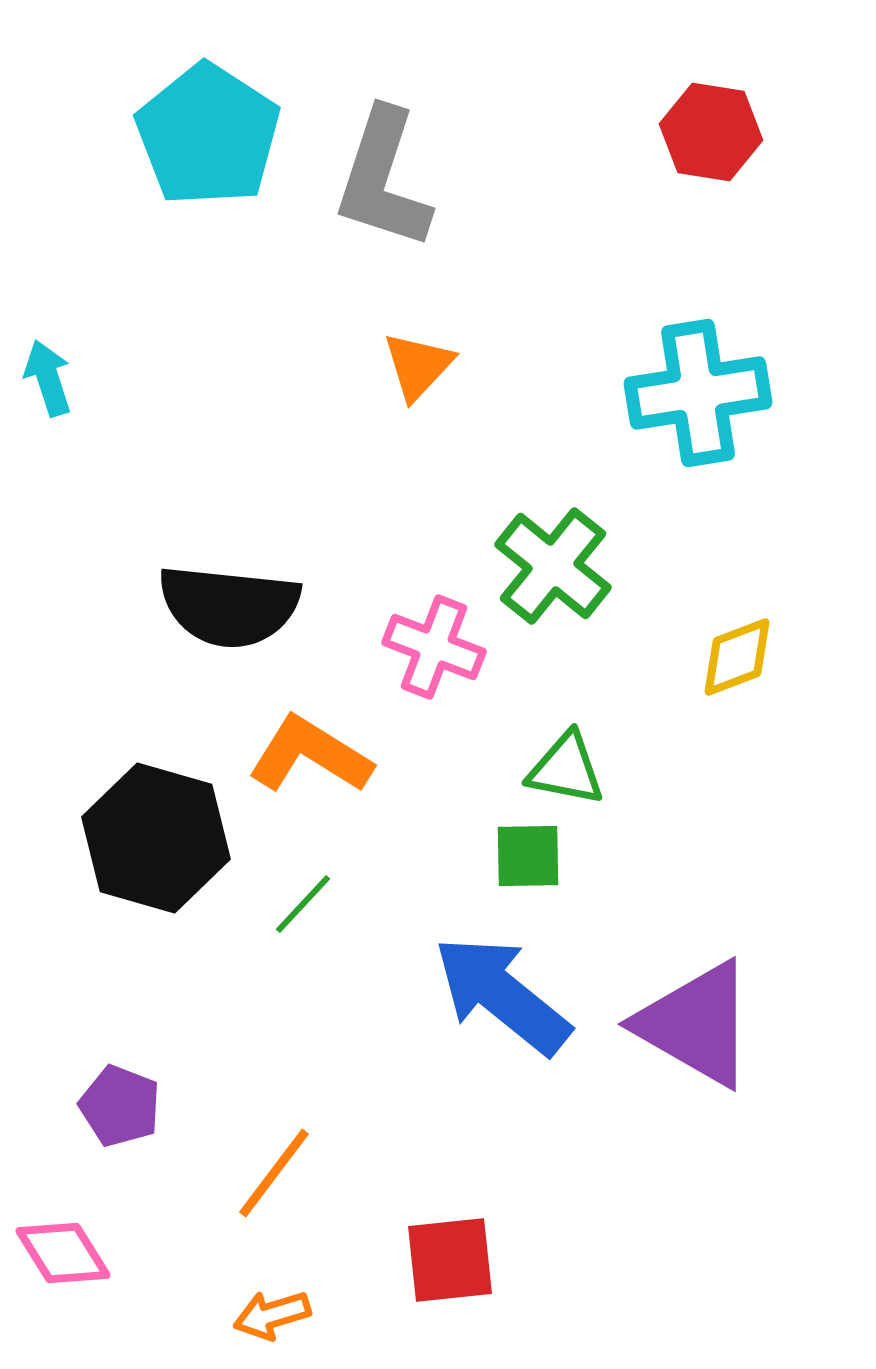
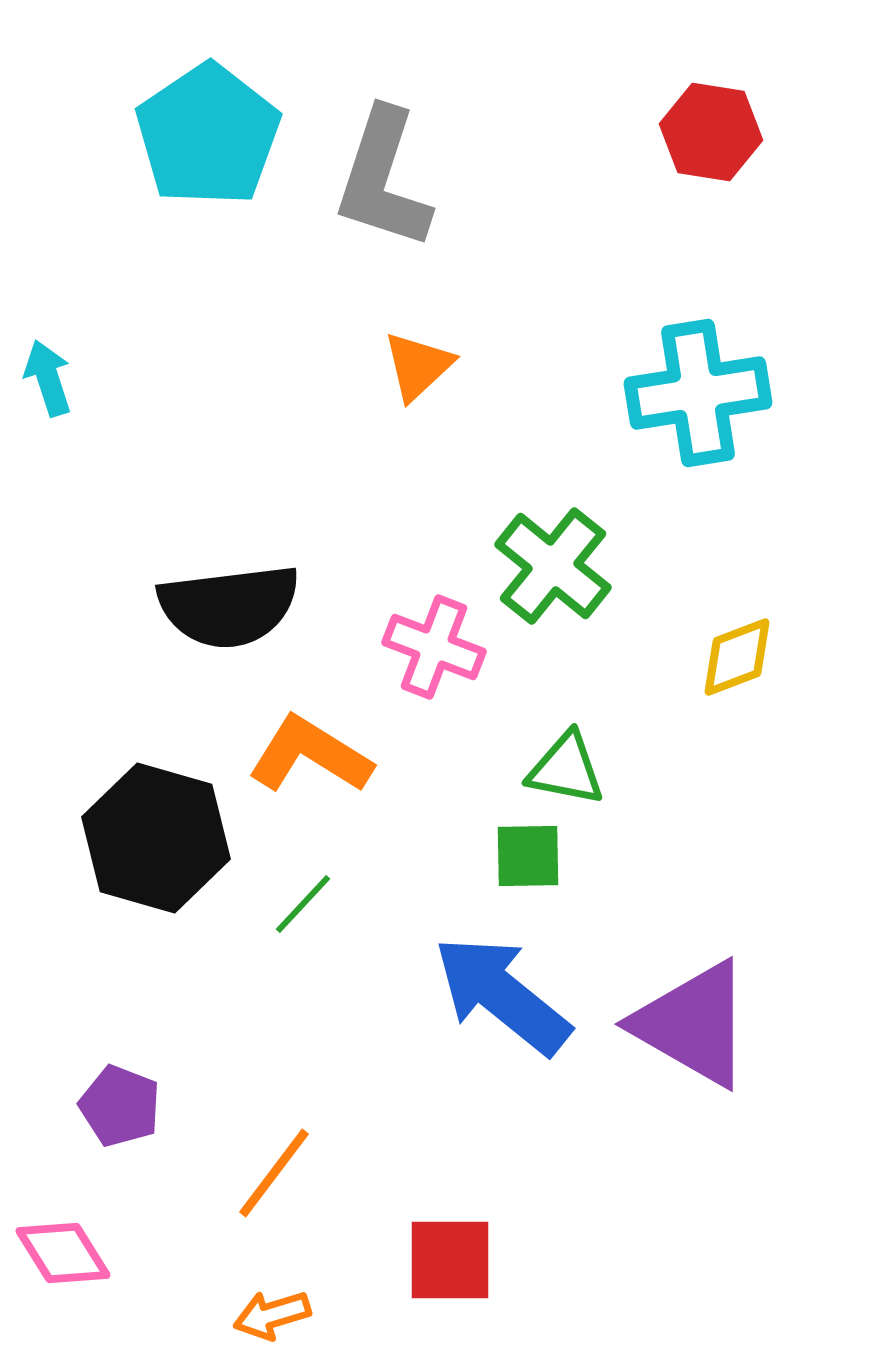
cyan pentagon: rotated 5 degrees clockwise
orange triangle: rotated 4 degrees clockwise
black semicircle: rotated 13 degrees counterclockwise
purple triangle: moved 3 px left
red square: rotated 6 degrees clockwise
